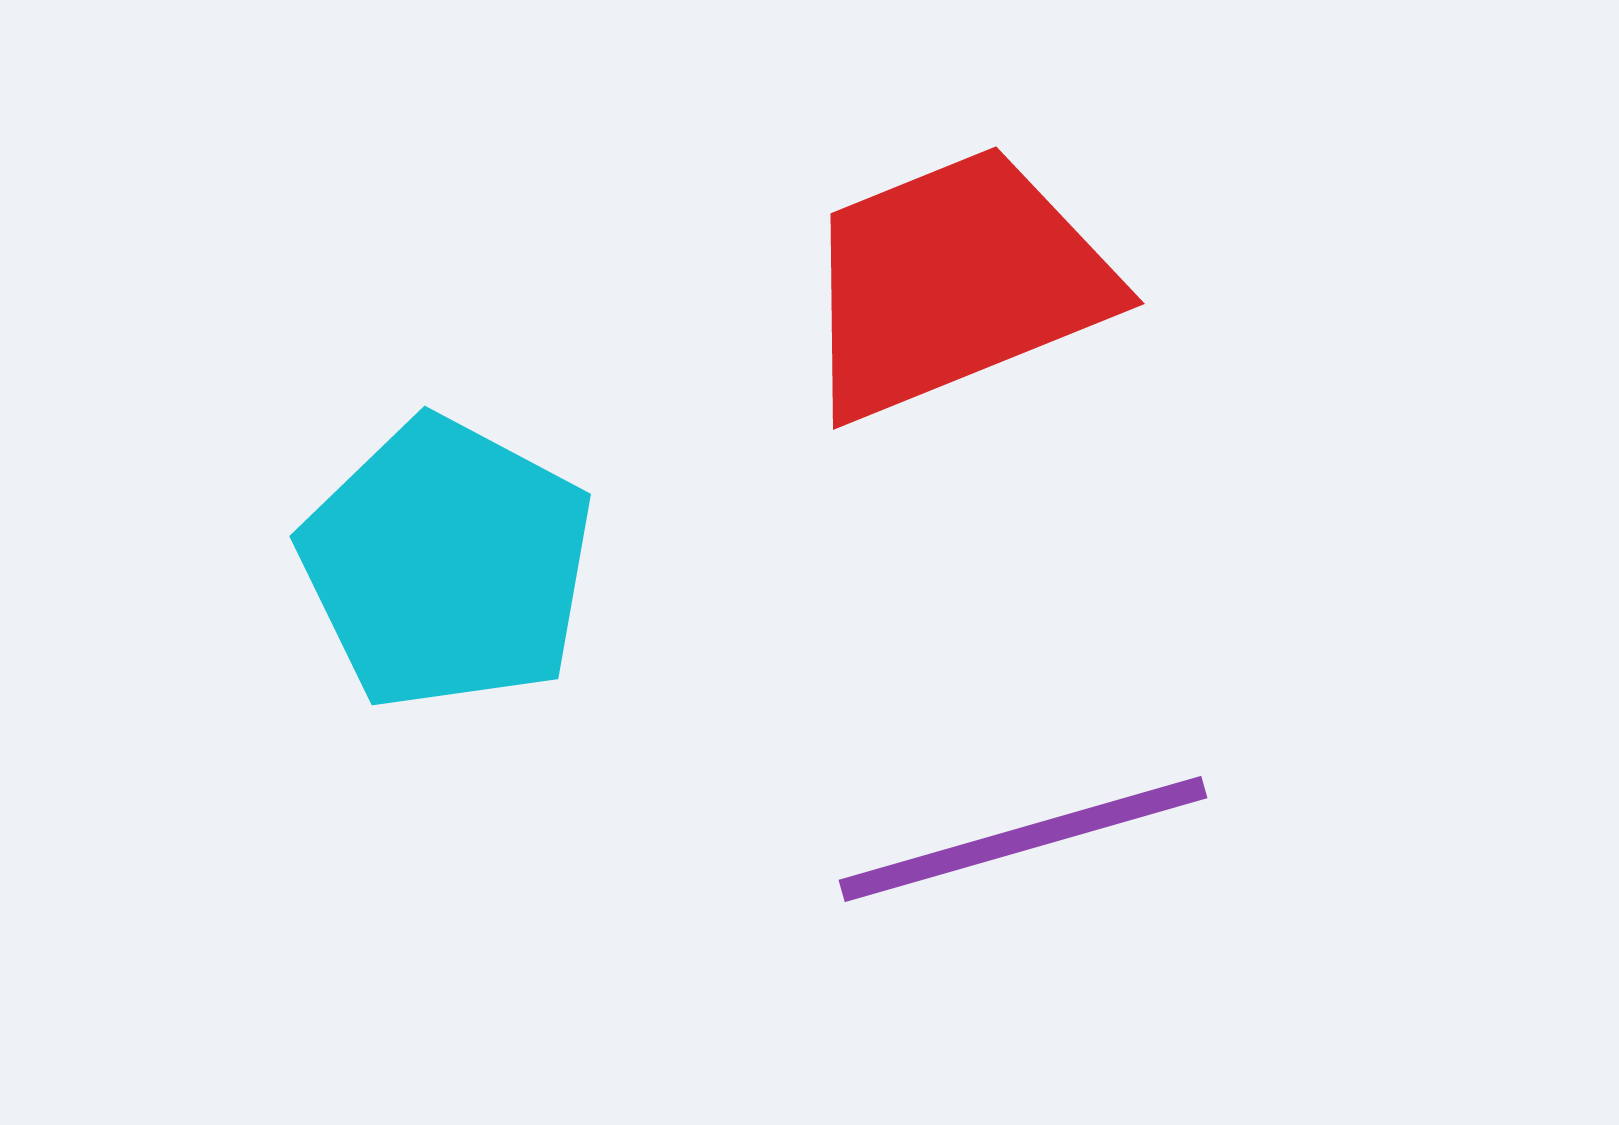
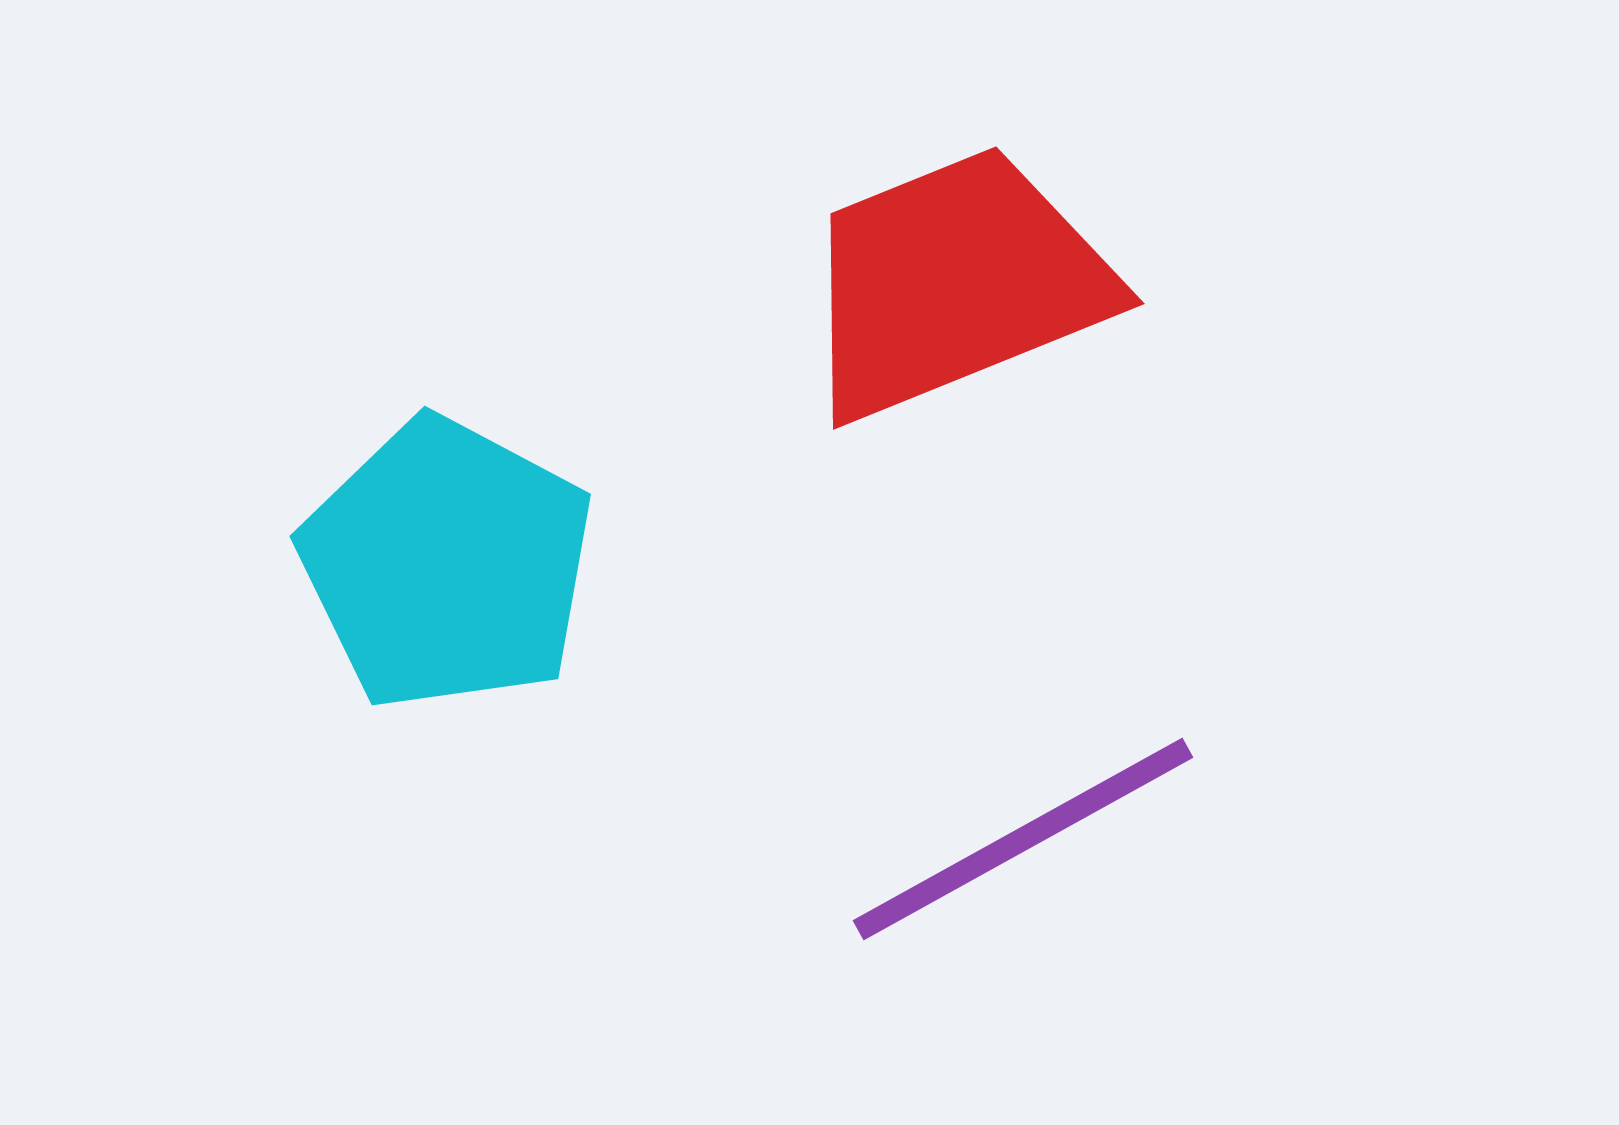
purple line: rotated 13 degrees counterclockwise
